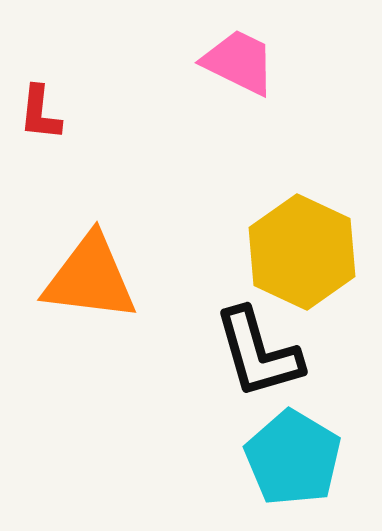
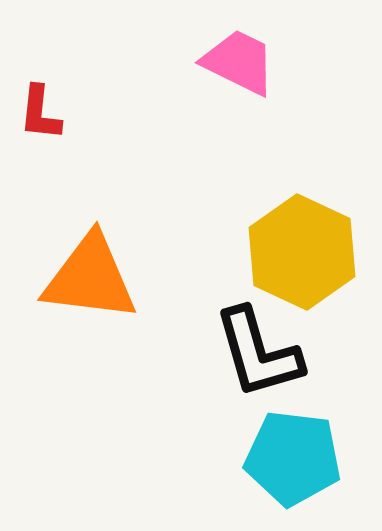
cyan pentagon: rotated 24 degrees counterclockwise
